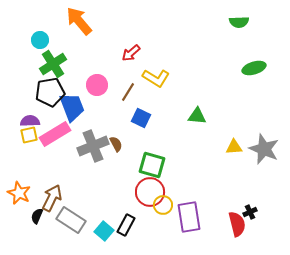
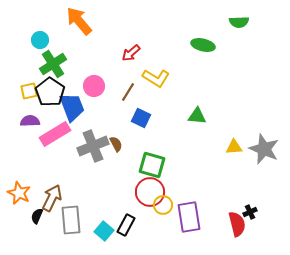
green ellipse: moved 51 px left, 23 px up; rotated 30 degrees clockwise
pink circle: moved 3 px left, 1 px down
black pentagon: rotated 28 degrees counterclockwise
yellow square: moved 44 px up
gray rectangle: rotated 52 degrees clockwise
